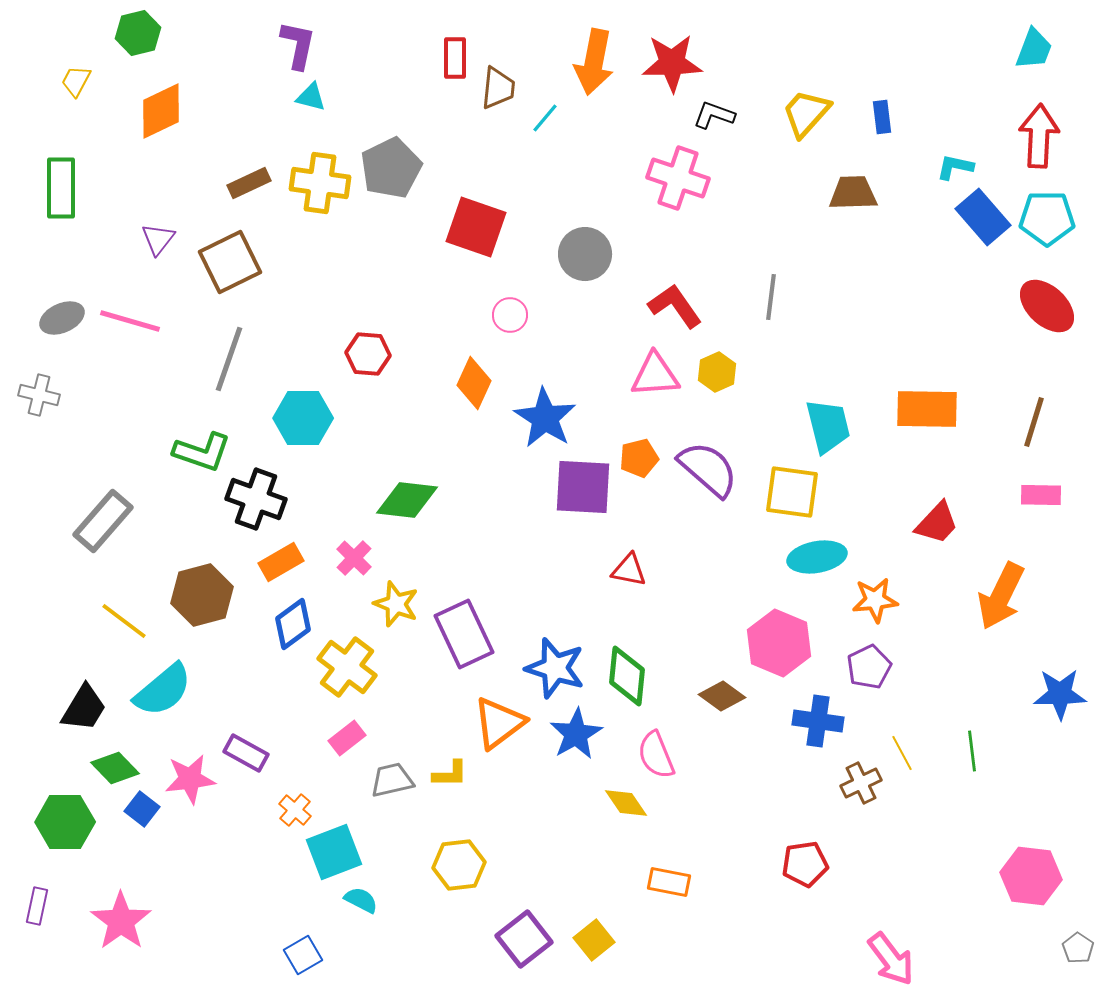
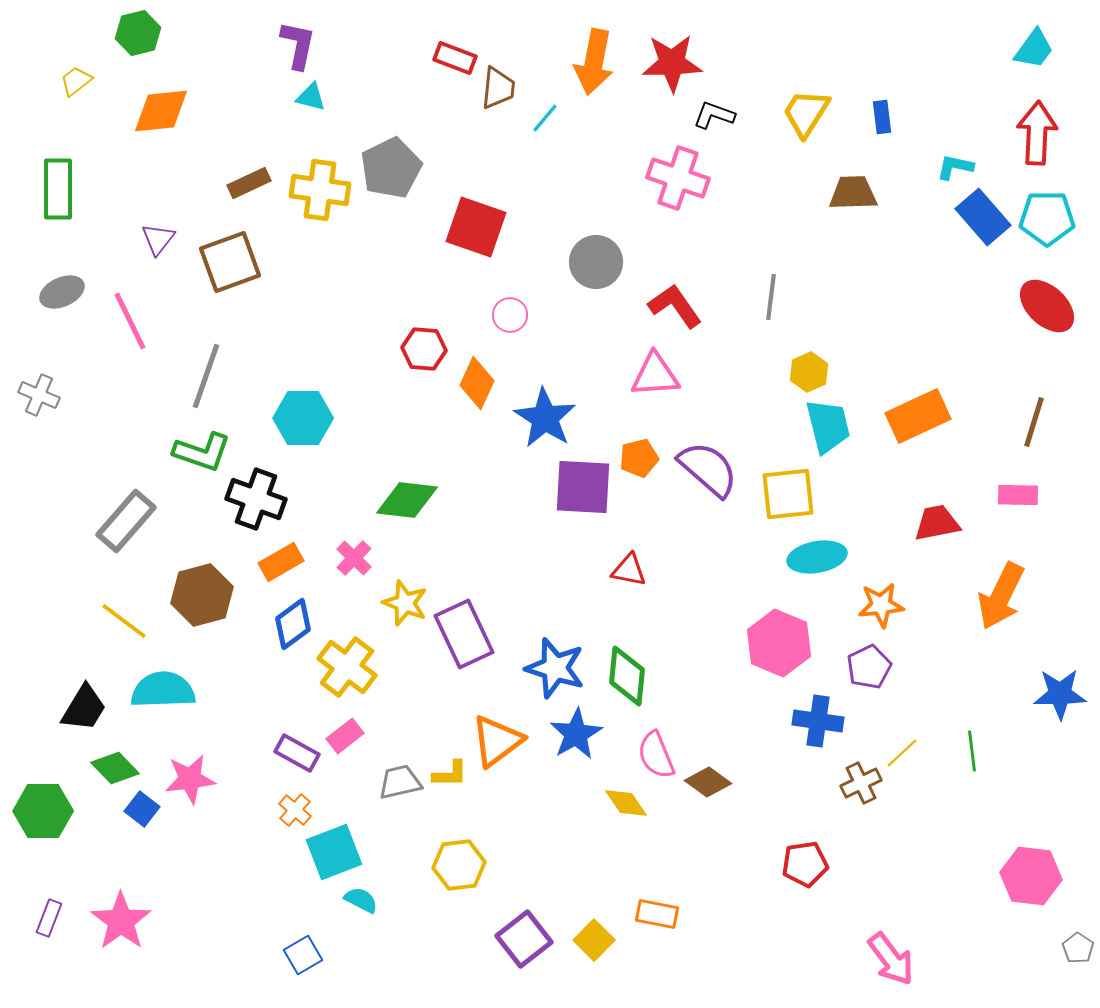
cyan trapezoid at (1034, 49): rotated 15 degrees clockwise
red rectangle at (455, 58): rotated 69 degrees counterclockwise
yellow trapezoid at (76, 81): rotated 24 degrees clockwise
orange diamond at (161, 111): rotated 20 degrees clockwise
yellow trapezoid at (806, 113): rotated 10 degrees counterclockwise
red arrow at (1039, 136): moved 2 px left, 3 px up
yellow cross at (320, 183): moved 7 px down
green rectangle at (61, 188): moved 3 px left, 1 px down
gray circle at (585, 254): moved 11 px right, 8 px down
brown square at (230, 262): rotated 6 degrees clockwise
gray ellipse at (62, 318): moved 26 px up
pink line at (130, 321): rotated 48 degrees clockwise
red hexagon at (368, 354): moved 56 px right, 5 px up
gray line at (229, 359): moved 23 px left, 17 px down
yellow hexagon at (717, 372): moved 92 px right
orange diamond at (474, 383): moved 3 px right
gray cross at (39, 395): rotated 9 degrees clockwise
orange rectangle at (927, 409): moved 9 px left, 7 px down; rotated 26 degrees counterclockwise
yellow square at (792, 492): moved 4 px left, 2 px down; rotated 14 degrees counterclockwise
pink rectangle at (1041, 495): moved 23 px left
gray rectangle at (103, 521): moved 23 px right
red trapezoid at (937, 523): rotated 144 degrees counterclockwise
orange star at (875, 600): moved 6 px right, 5 px down
yellow star at (396, 604): moved 9 px right, 1 px up
cyan semicircle at (163, 690): rotated 142 degrees counterclockwise
brown diamond at (722, 696): moved 14 px left, 86 px down
orange triangle at (499, 723): moved 2 px left, 18 px down
pink rectangle at (347, 738): moved 2 px left, 2 px up
purple rectangle at (246, 753): moved 51 px right
yellow line at (902, 753): rotated 75 degrees clockwise
gray trapezoid at (392, 780): moved 8 px right, 2 px down
green hexagon at (65, 822): moved 22 px left, 11 px up
orange rectangle at (669, 882): moved 12 px left, 32 px down
purple rectangle at (37, 906): moved 12 px right, 12 px down; rotated 9 degrees clockwise
yellow square at (594, 940): rotated 6 degrees counterclockwise
